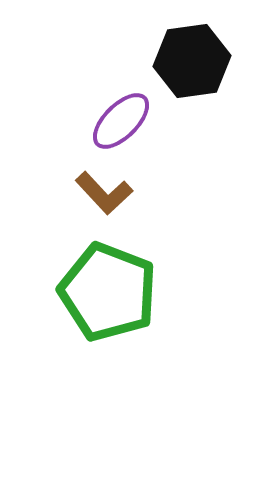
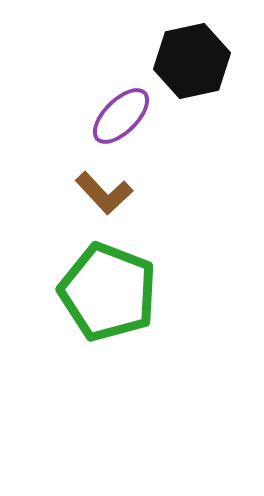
black hexagon: rotated 4 degrees counterclockwise
purple ellipse: moved 5 px up
